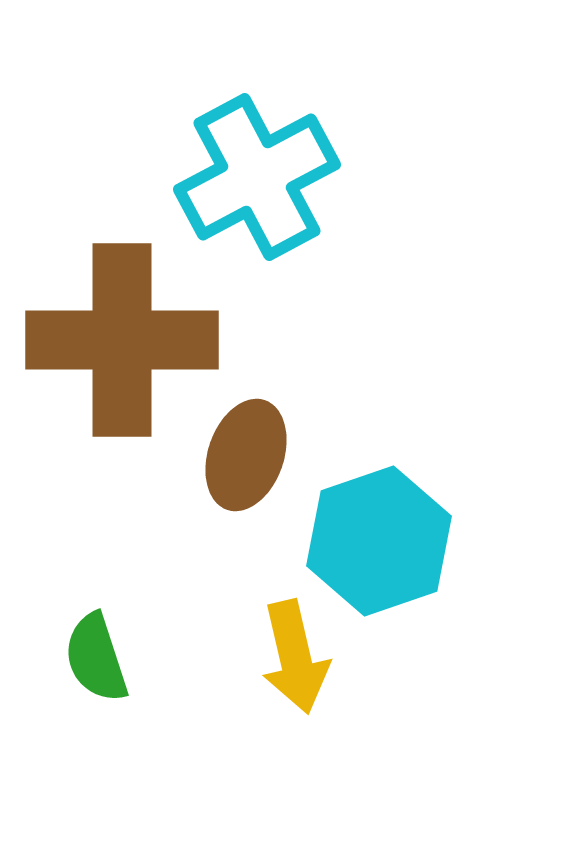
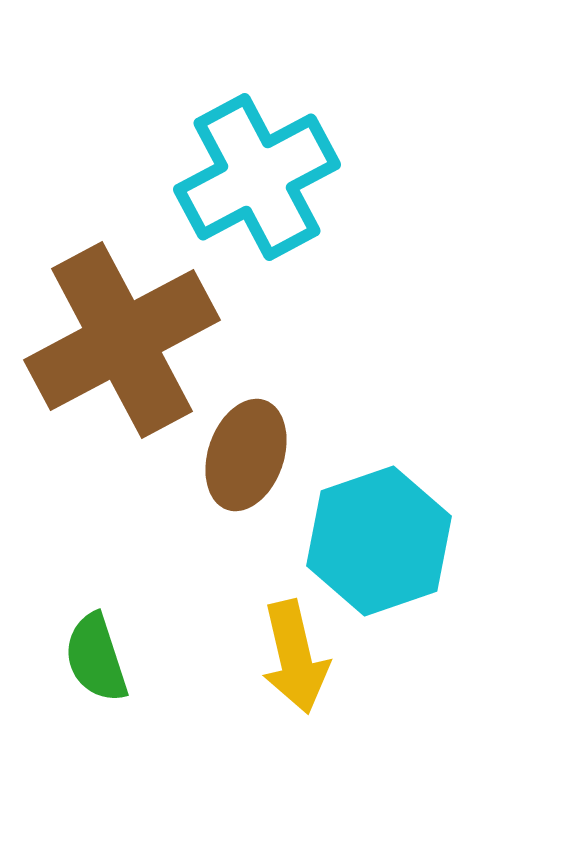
brown cross: rotated 28 degrees counterclockwise
